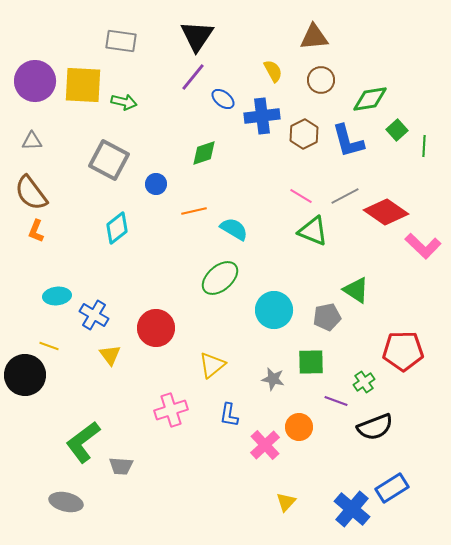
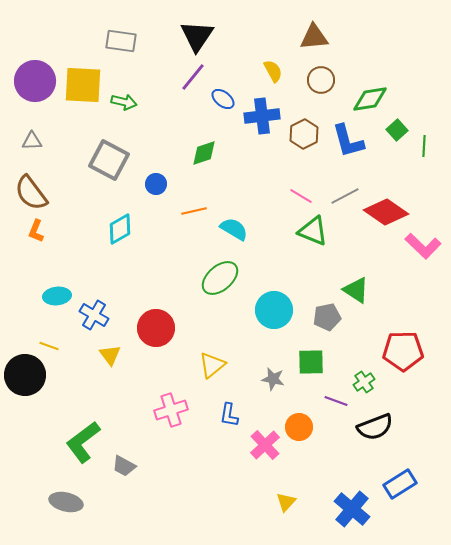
cyan diamond at (117, 228): moved 3 px right, 1 px down; rotated 8 degrees clockwise
gray trapezoid at (121, 466): moved 3 px right; rotated 25 degrees clockwise
blue rectangle at (392, 488): moved 8 px right, 4 px up
